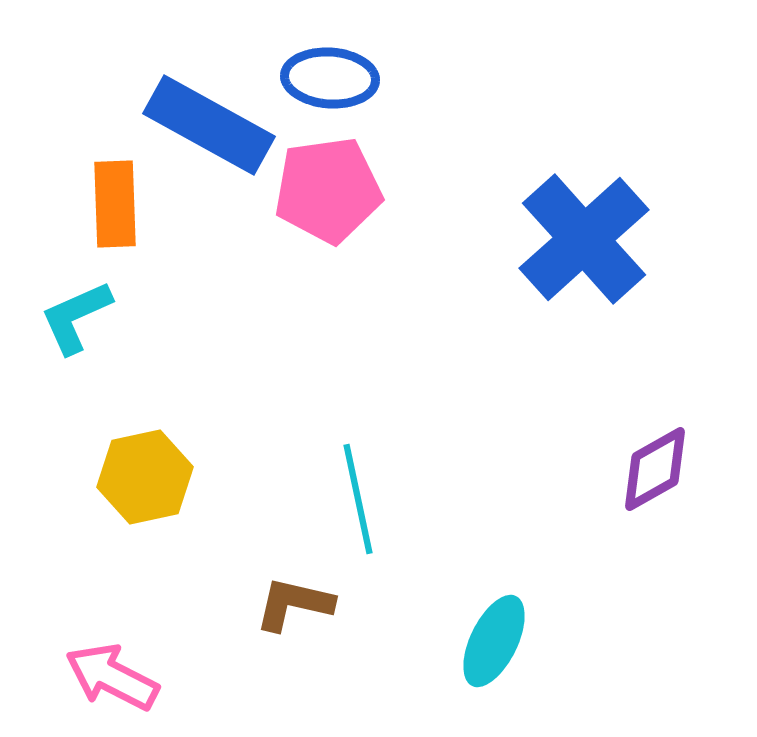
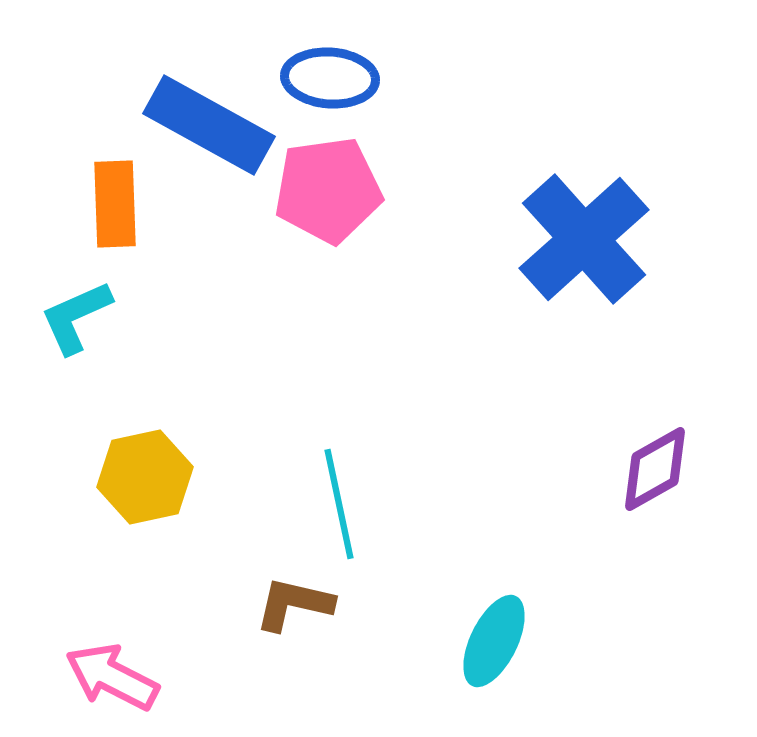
cyan line: moved 19 px left, 5 px down
